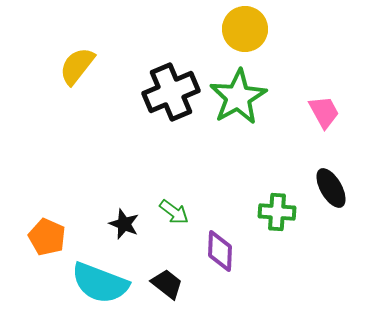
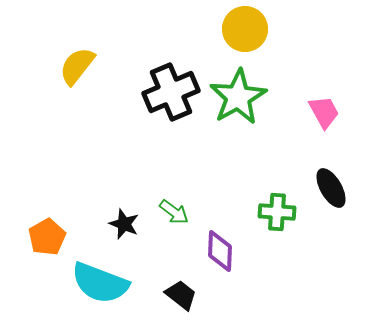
orange pentagon: rotated 18 degrees clockwise
black trapezoid: moved 14 px right, 11 px down
